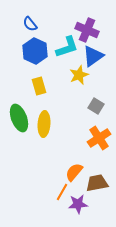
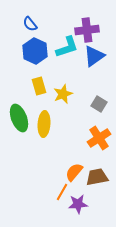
purple cross: rotated 30 degrees counterclockwise
blue triangle: moved 1 px right
yellow star: moved 16 px left, 19 px down
gray square: moved 3 px right, 2 px up
brown trapezoid: moved 6 px up
